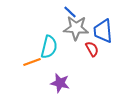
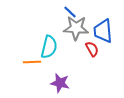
orange line: rotated 18 degrees clockwise
